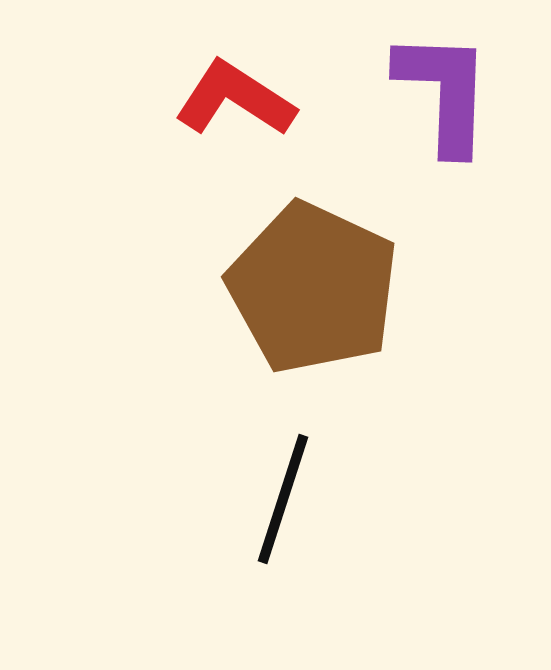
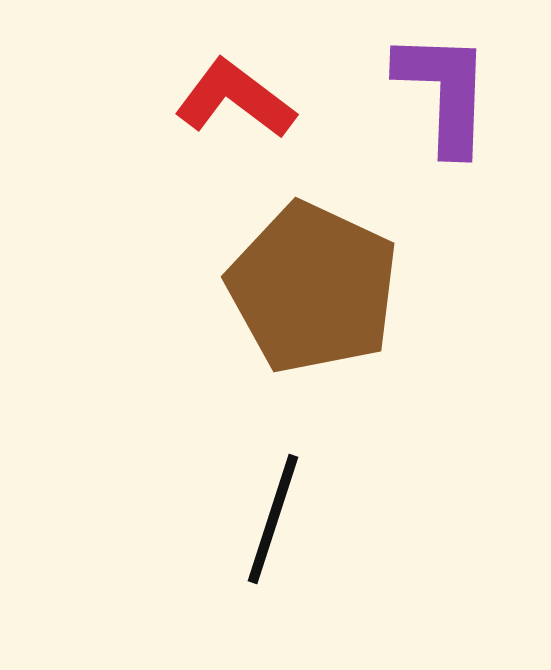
red L-shape: rotated 4 degrees clockwise
black line: moved 10 px left, 20 px down
